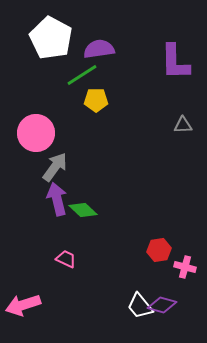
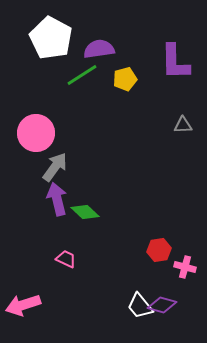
yellow pentagon: moved 29 px right, 21 px up; rotated 15 degrees counterclockwise
green diamond: moved 2 px right, 2 px down
